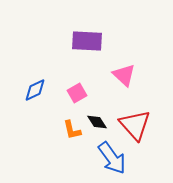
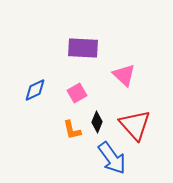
purple rectangle: moved 4 px left, 7 px down
black diamond: rotated 55 degrees clockwise
